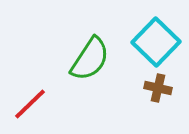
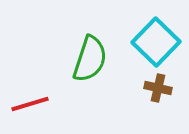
green semicircle: rotated 15 degrees counterclockwise
red line: rotated 27 degrees clockwise
